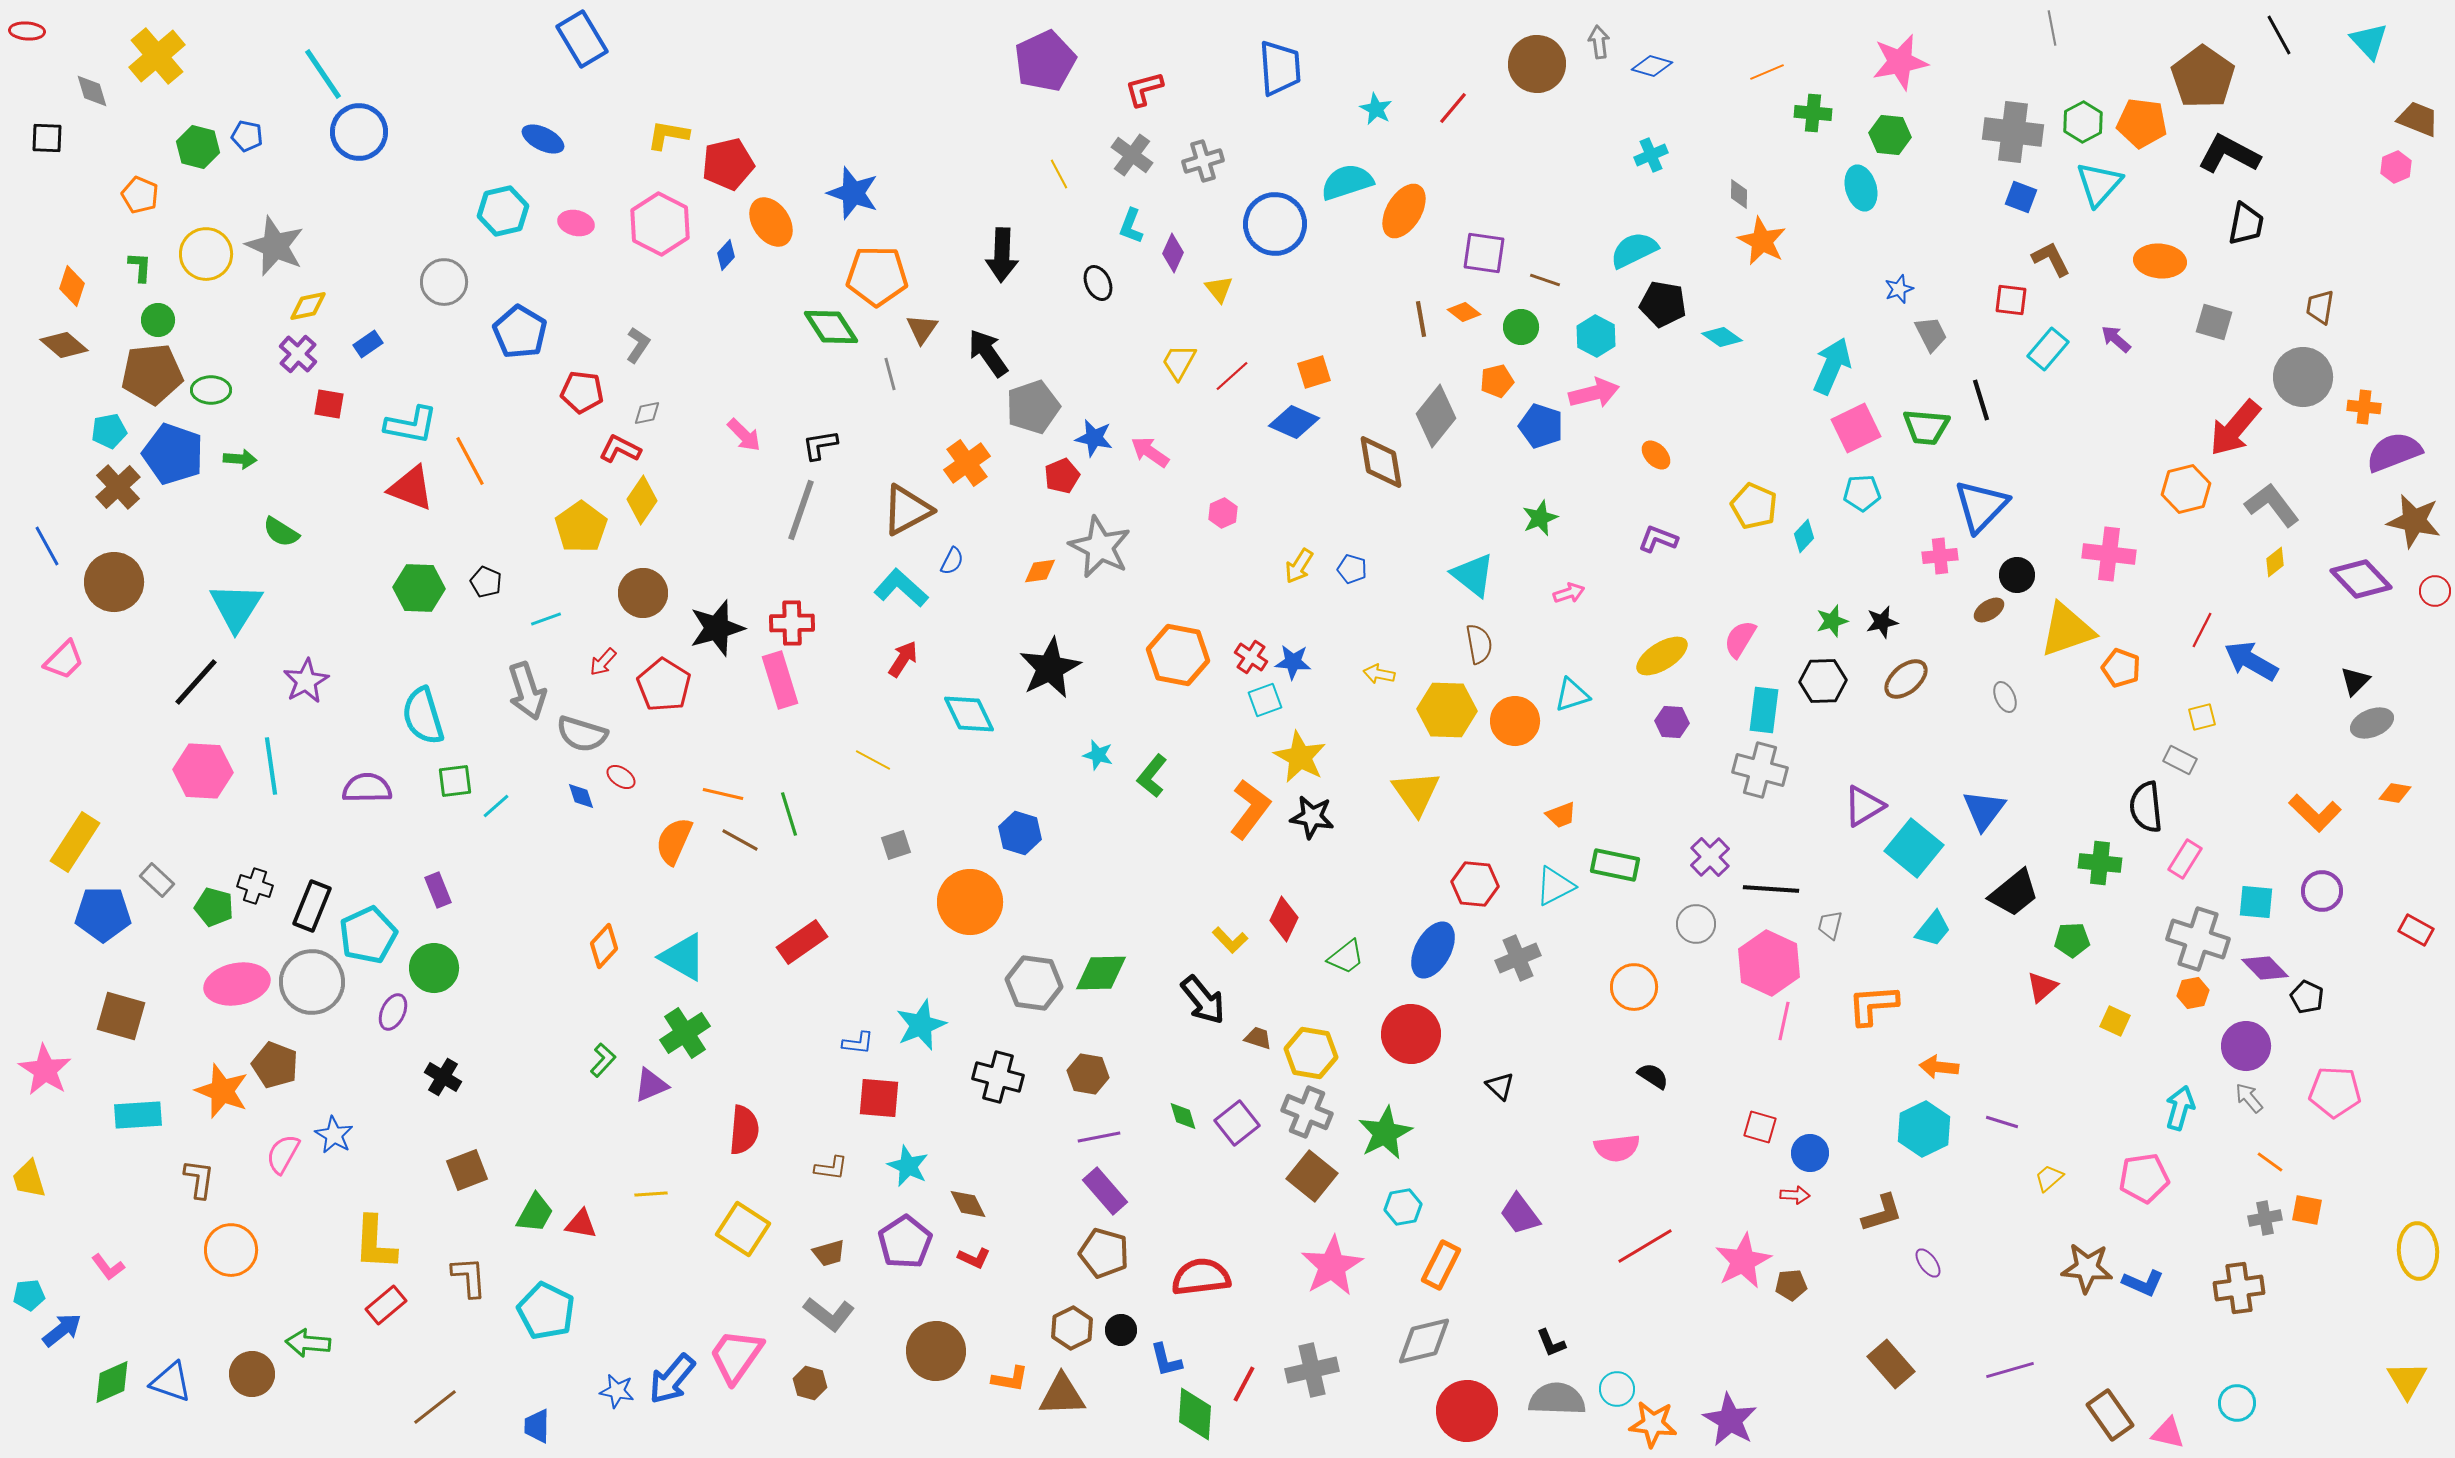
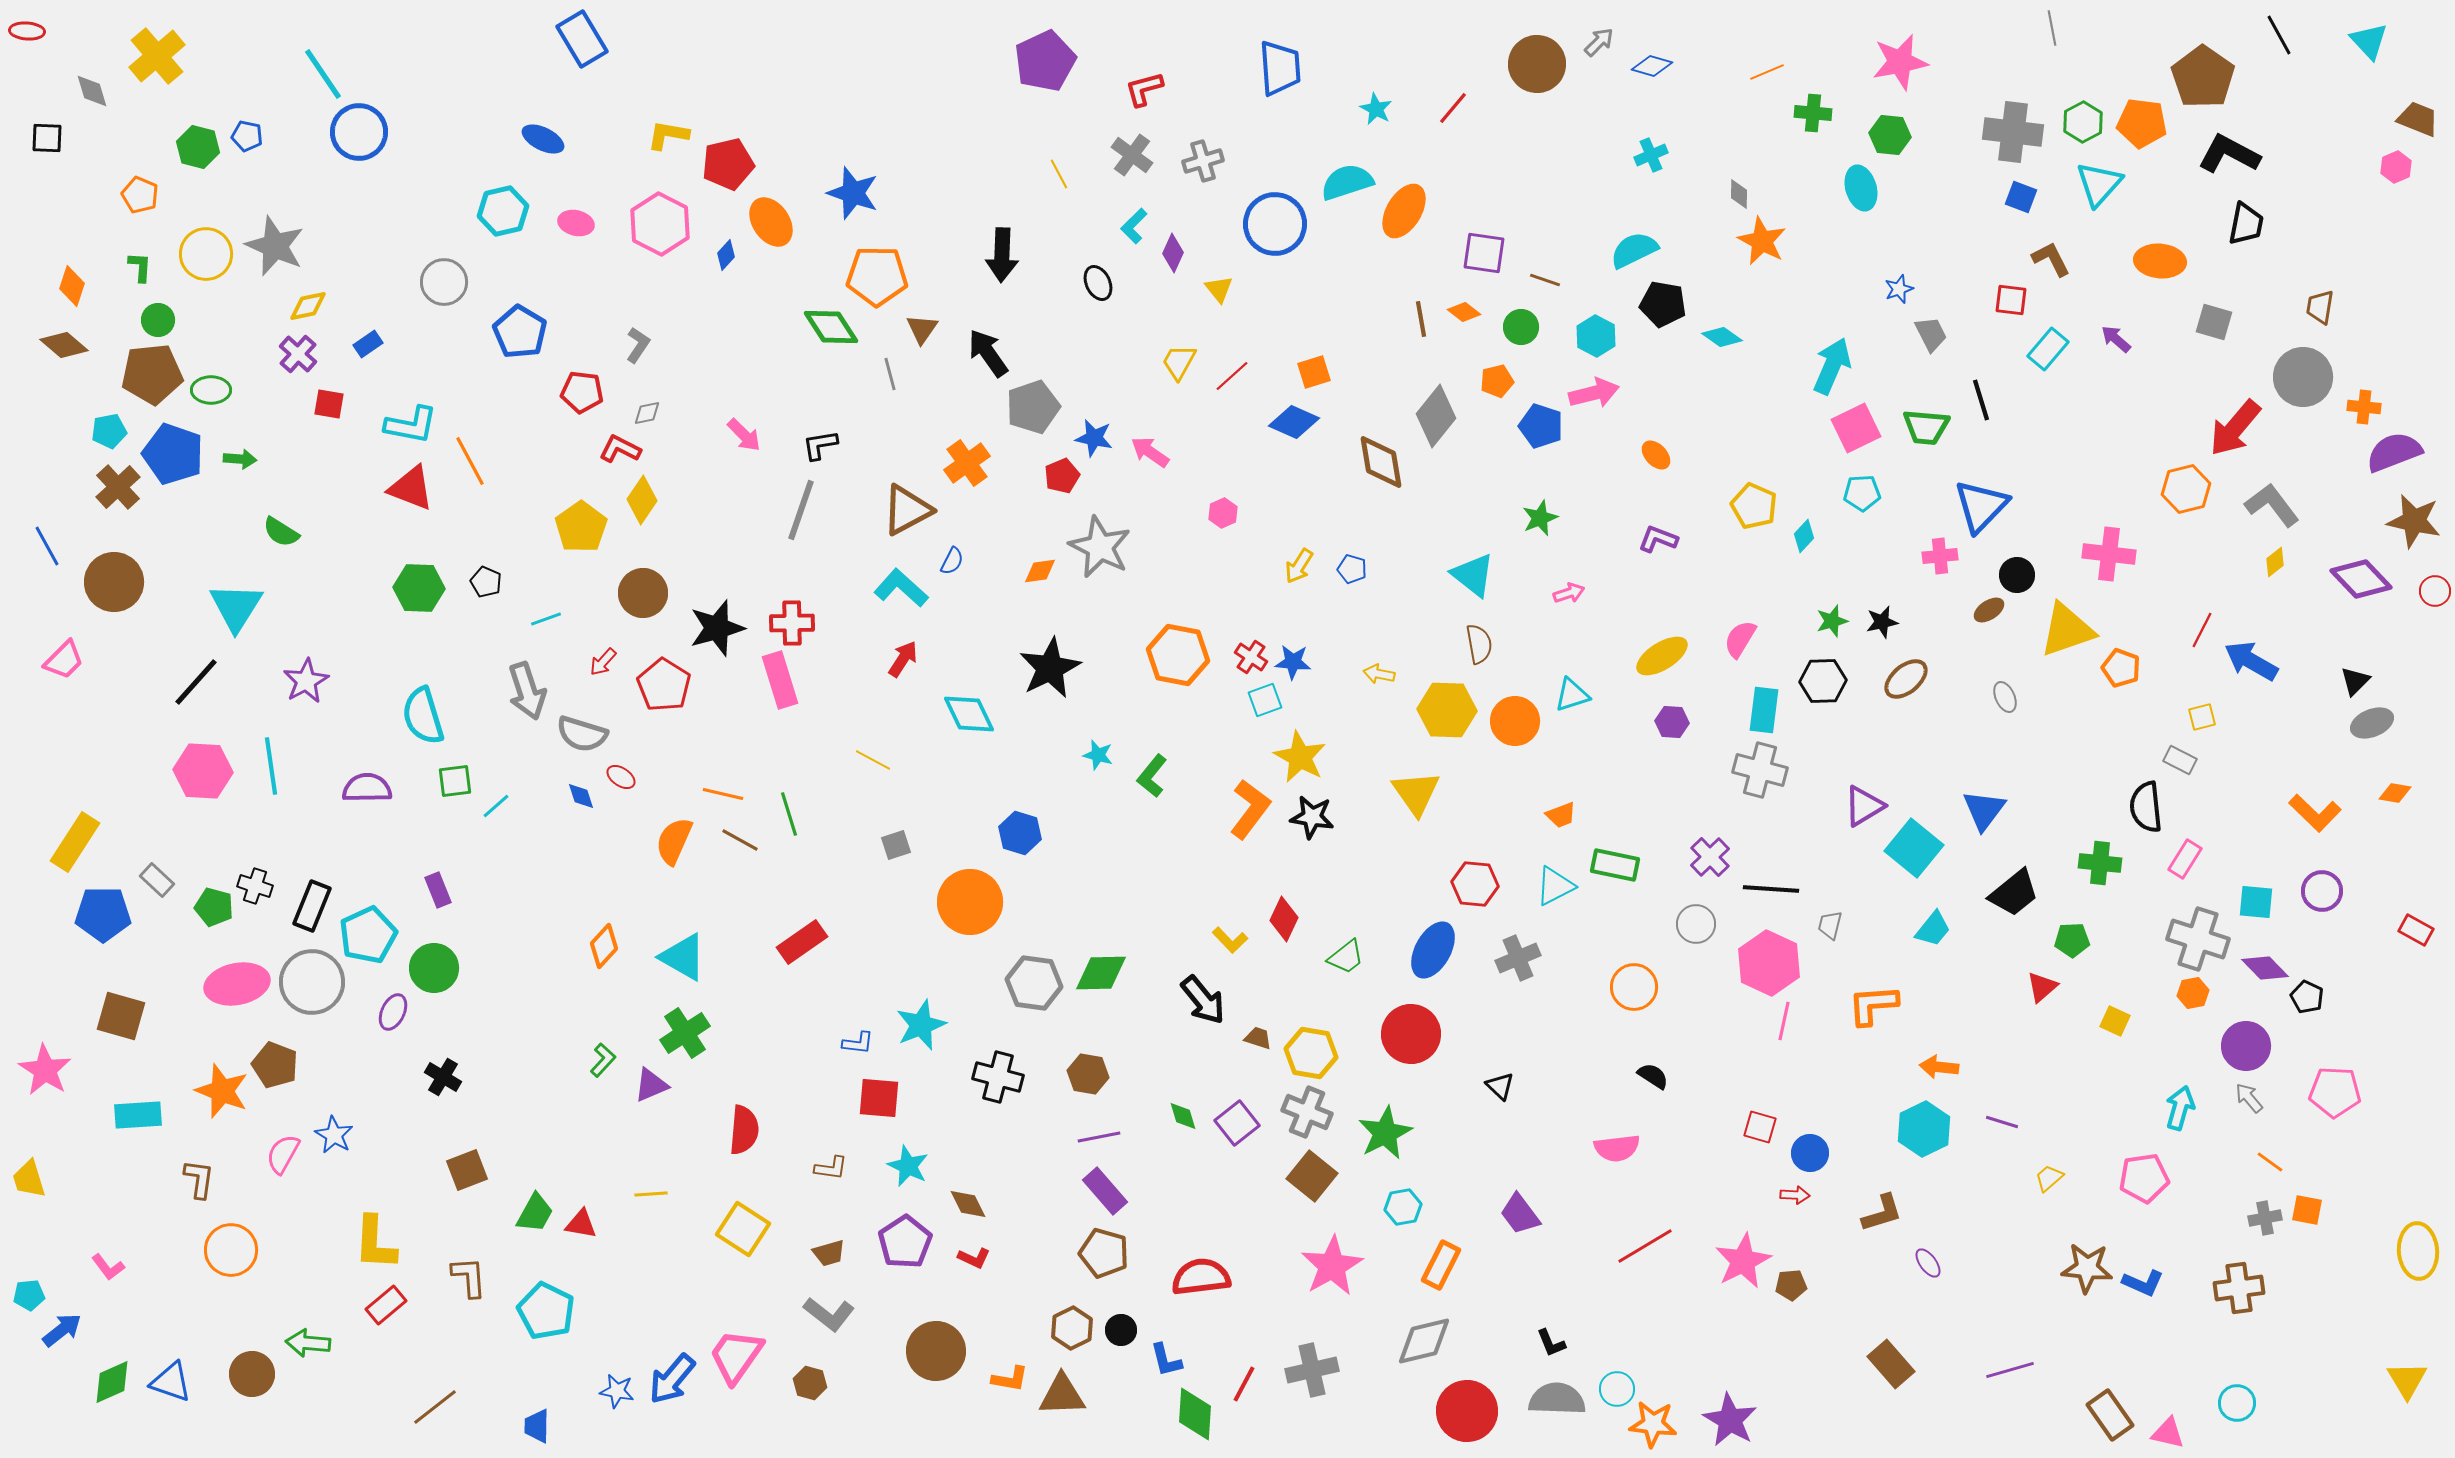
gray arrow at (1599, 42): rotated 52 degrees clockwise
cyan L-shape at (1131, 226): moved 3 px right; rotated 24 degrees clockwise
